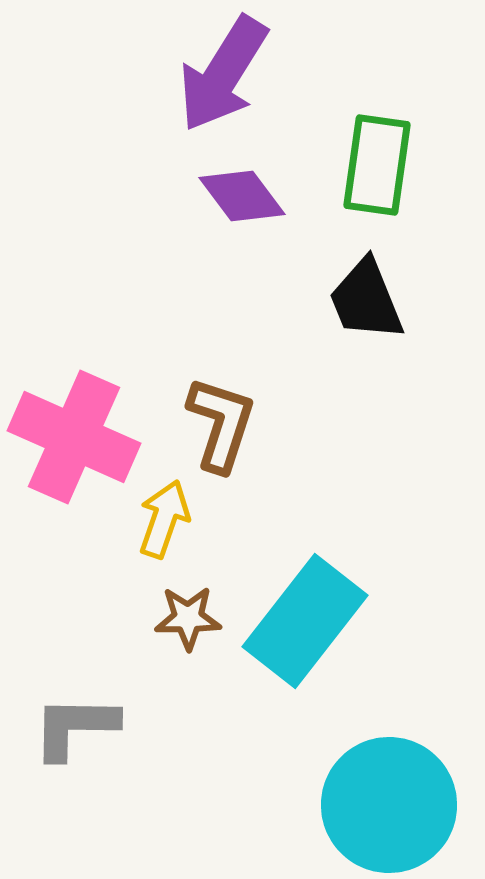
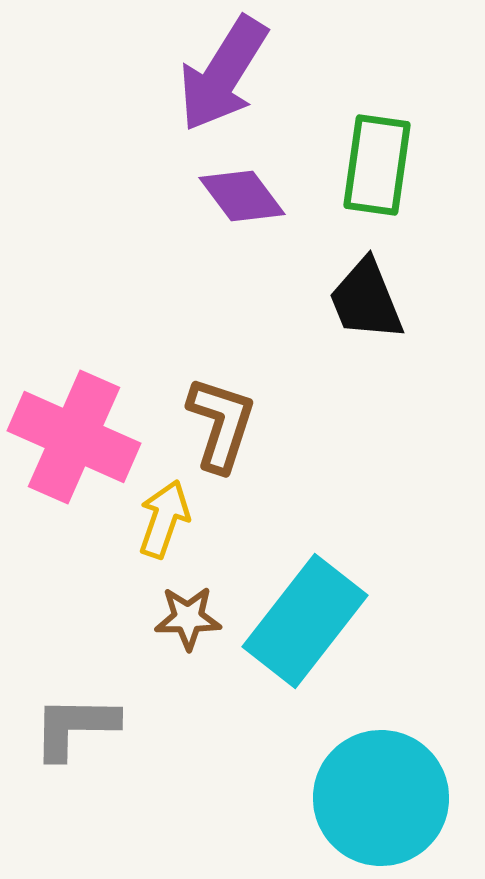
cyan circle: moved 8 px left, 7 px up
